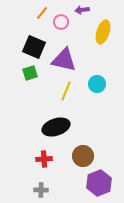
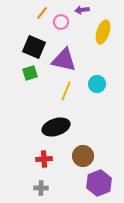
gray cross: moved 2 px up
